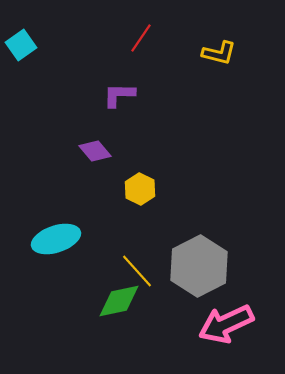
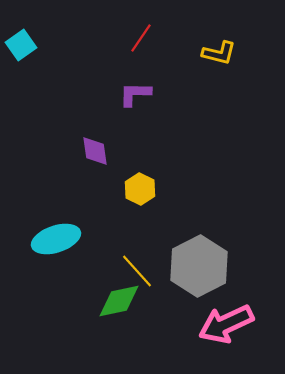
purple L-shape: moved 16 px right, 1 px up
purple diamond: rotated 32 degrees clockwise
